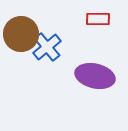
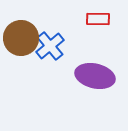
brown circle: moved 4 px down
blue cross: moved 3 px right, 1 px up
